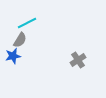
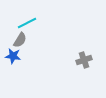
blue star: rotated 21 degrees clockwise
gray cross: moved 6 px right; rotated 14 degrees clockwise
